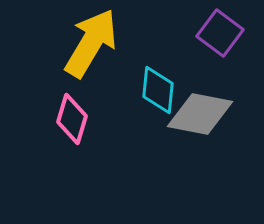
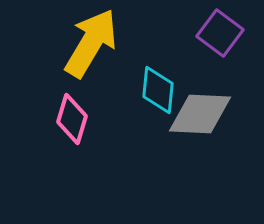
gray diamond: rotated 8 degrees counterclockwise
